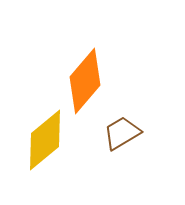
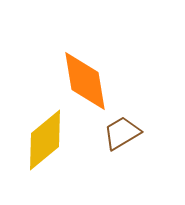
orange diamond: rotated 50 degrees counterclockwise
